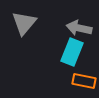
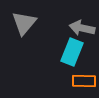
gray arrow: moved 3 px right
orange rectangle: rotated 10 degrees counterclockwise
